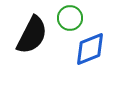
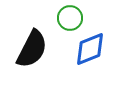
black semicircle: moved 14 px down
